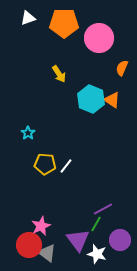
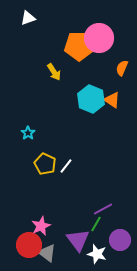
orange pentagon: moved 15 px right, 23 px down
yellow arrow: moved 5 px left, 2 px up
yellow pentagon: rotated 20 degrees clockwise
